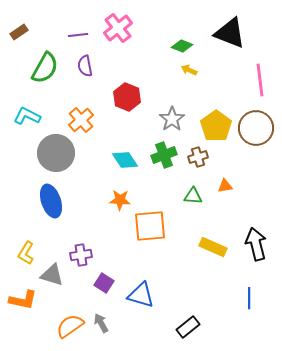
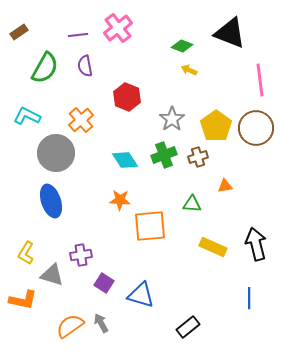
green triangle: moved 1 px left, 8 px down
